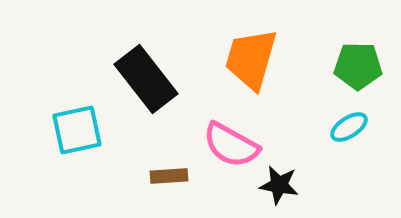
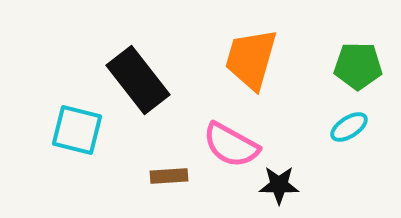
black rectangle: moved 8 px left, 1 px down
cyan square: rotated 26 degrees clockwise
black star: rotated 9 degrees counterclockwise
